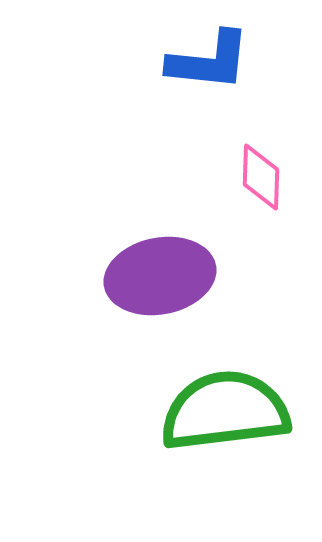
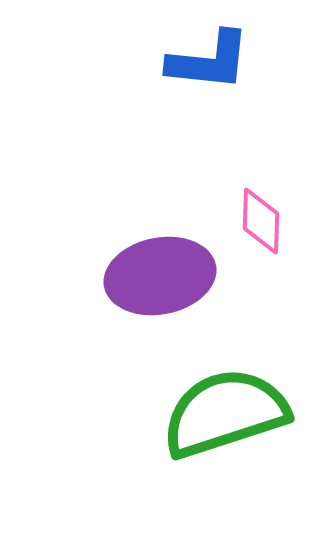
pink diamond: moved 44 px down
green semicircle: moved 2 px down; rotated 11 degrees counterclockwise
